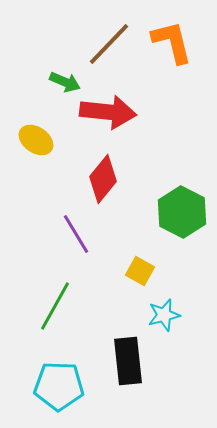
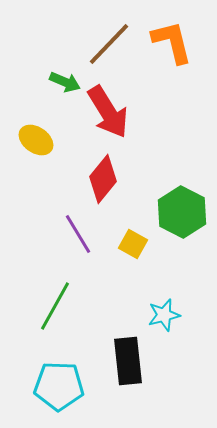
red arrow: rotated 52 degrees clockwise
purple line: moved 2 px right
yellow square: moved 7 px left, 27 px up
